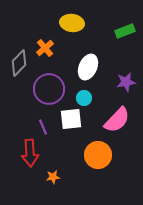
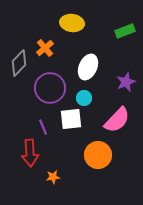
purple star: rotated 12 degrees counterclockwise
purple circle: moved 1 px right, 1 px up
